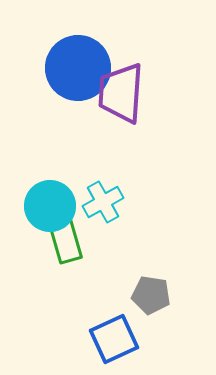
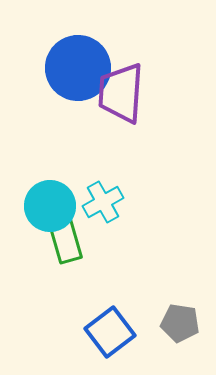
gray pentagon: moved 29 px right, 28 px down
blue square: moved 4 px left, 7 px up; rotated 12 degrees counterclockwise
